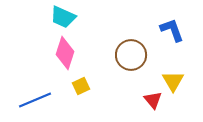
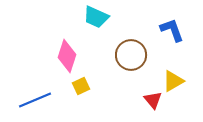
cyan trapezoid: moved 33 px right
pink diamond: moved 2 px right, 3 px down
yellow triangle: rotated 30 degrees clockwise
